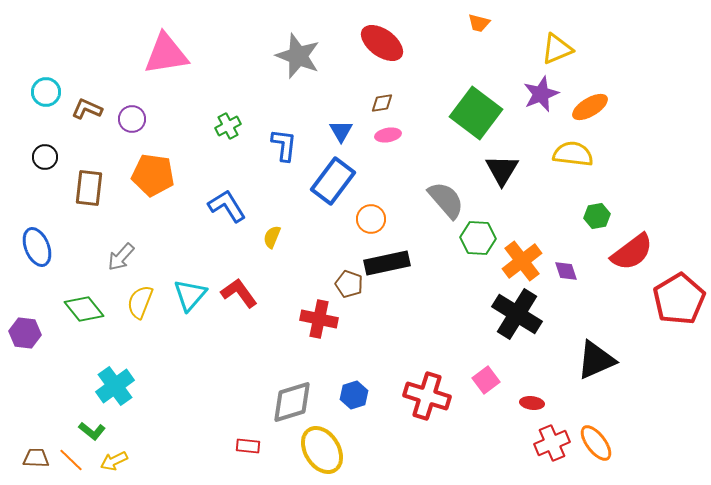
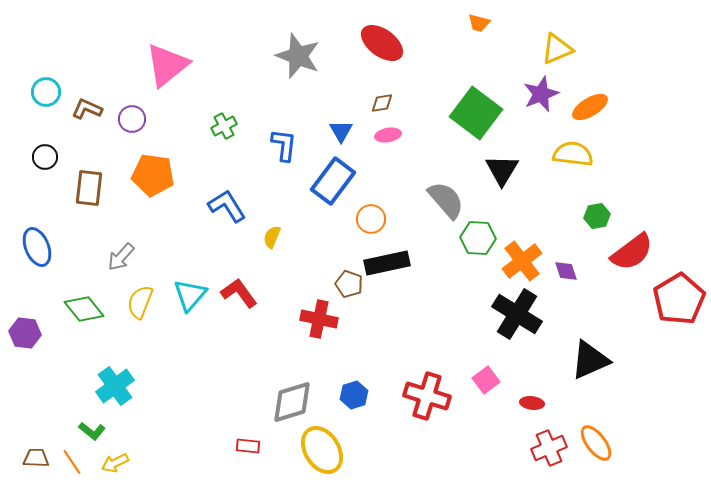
pink triangle at (166, 54): moved 1 px right, 11 px down; rotated 30 degrees counterclockwise
green cross at (228, 126): moved 4 px left
black triangle at (596, 360): moved 6 px left
red cross at (552, 443): moved 3 px left, 5 px down
orange line at (71, 460): moved 1 px right, 2 px down; rotated 12 degrees clockwise
yellow arrow at (114, 461): moved 1 px right, 2 px down
